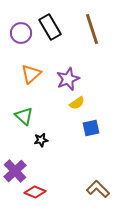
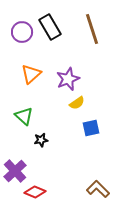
purple circle: moved 1 px right, 1 px up
